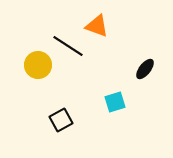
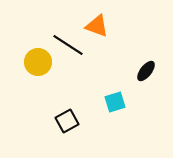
black line: moved 1 px up
yellow circle: moved 3 px up
black ellipse: moved 1 px right, 2 px down
black square: moved 6 px right, 1 px down
